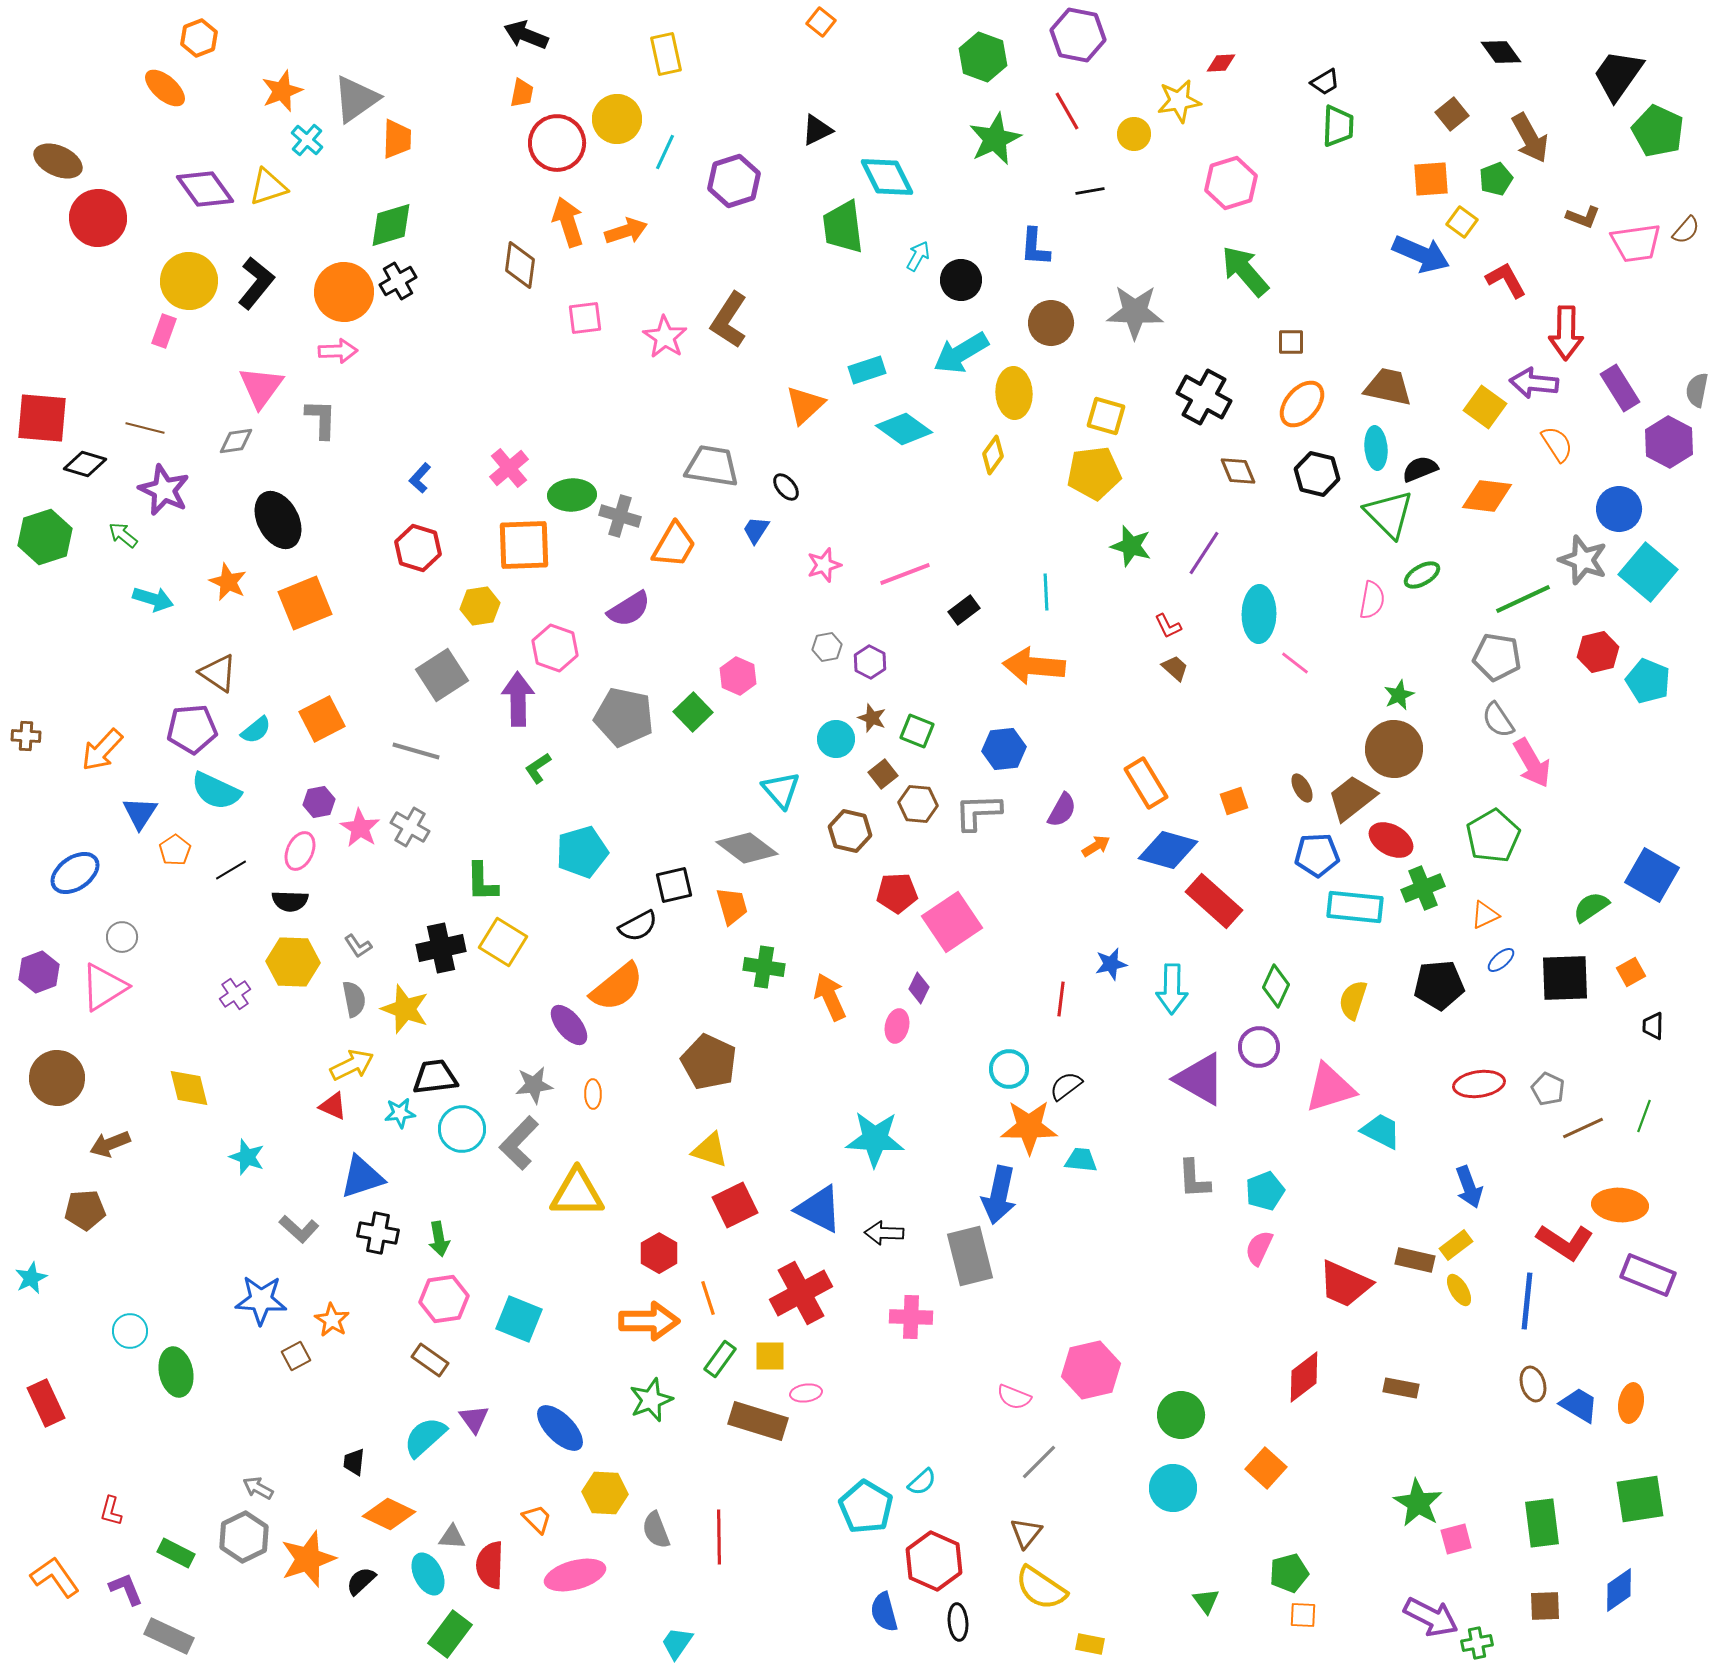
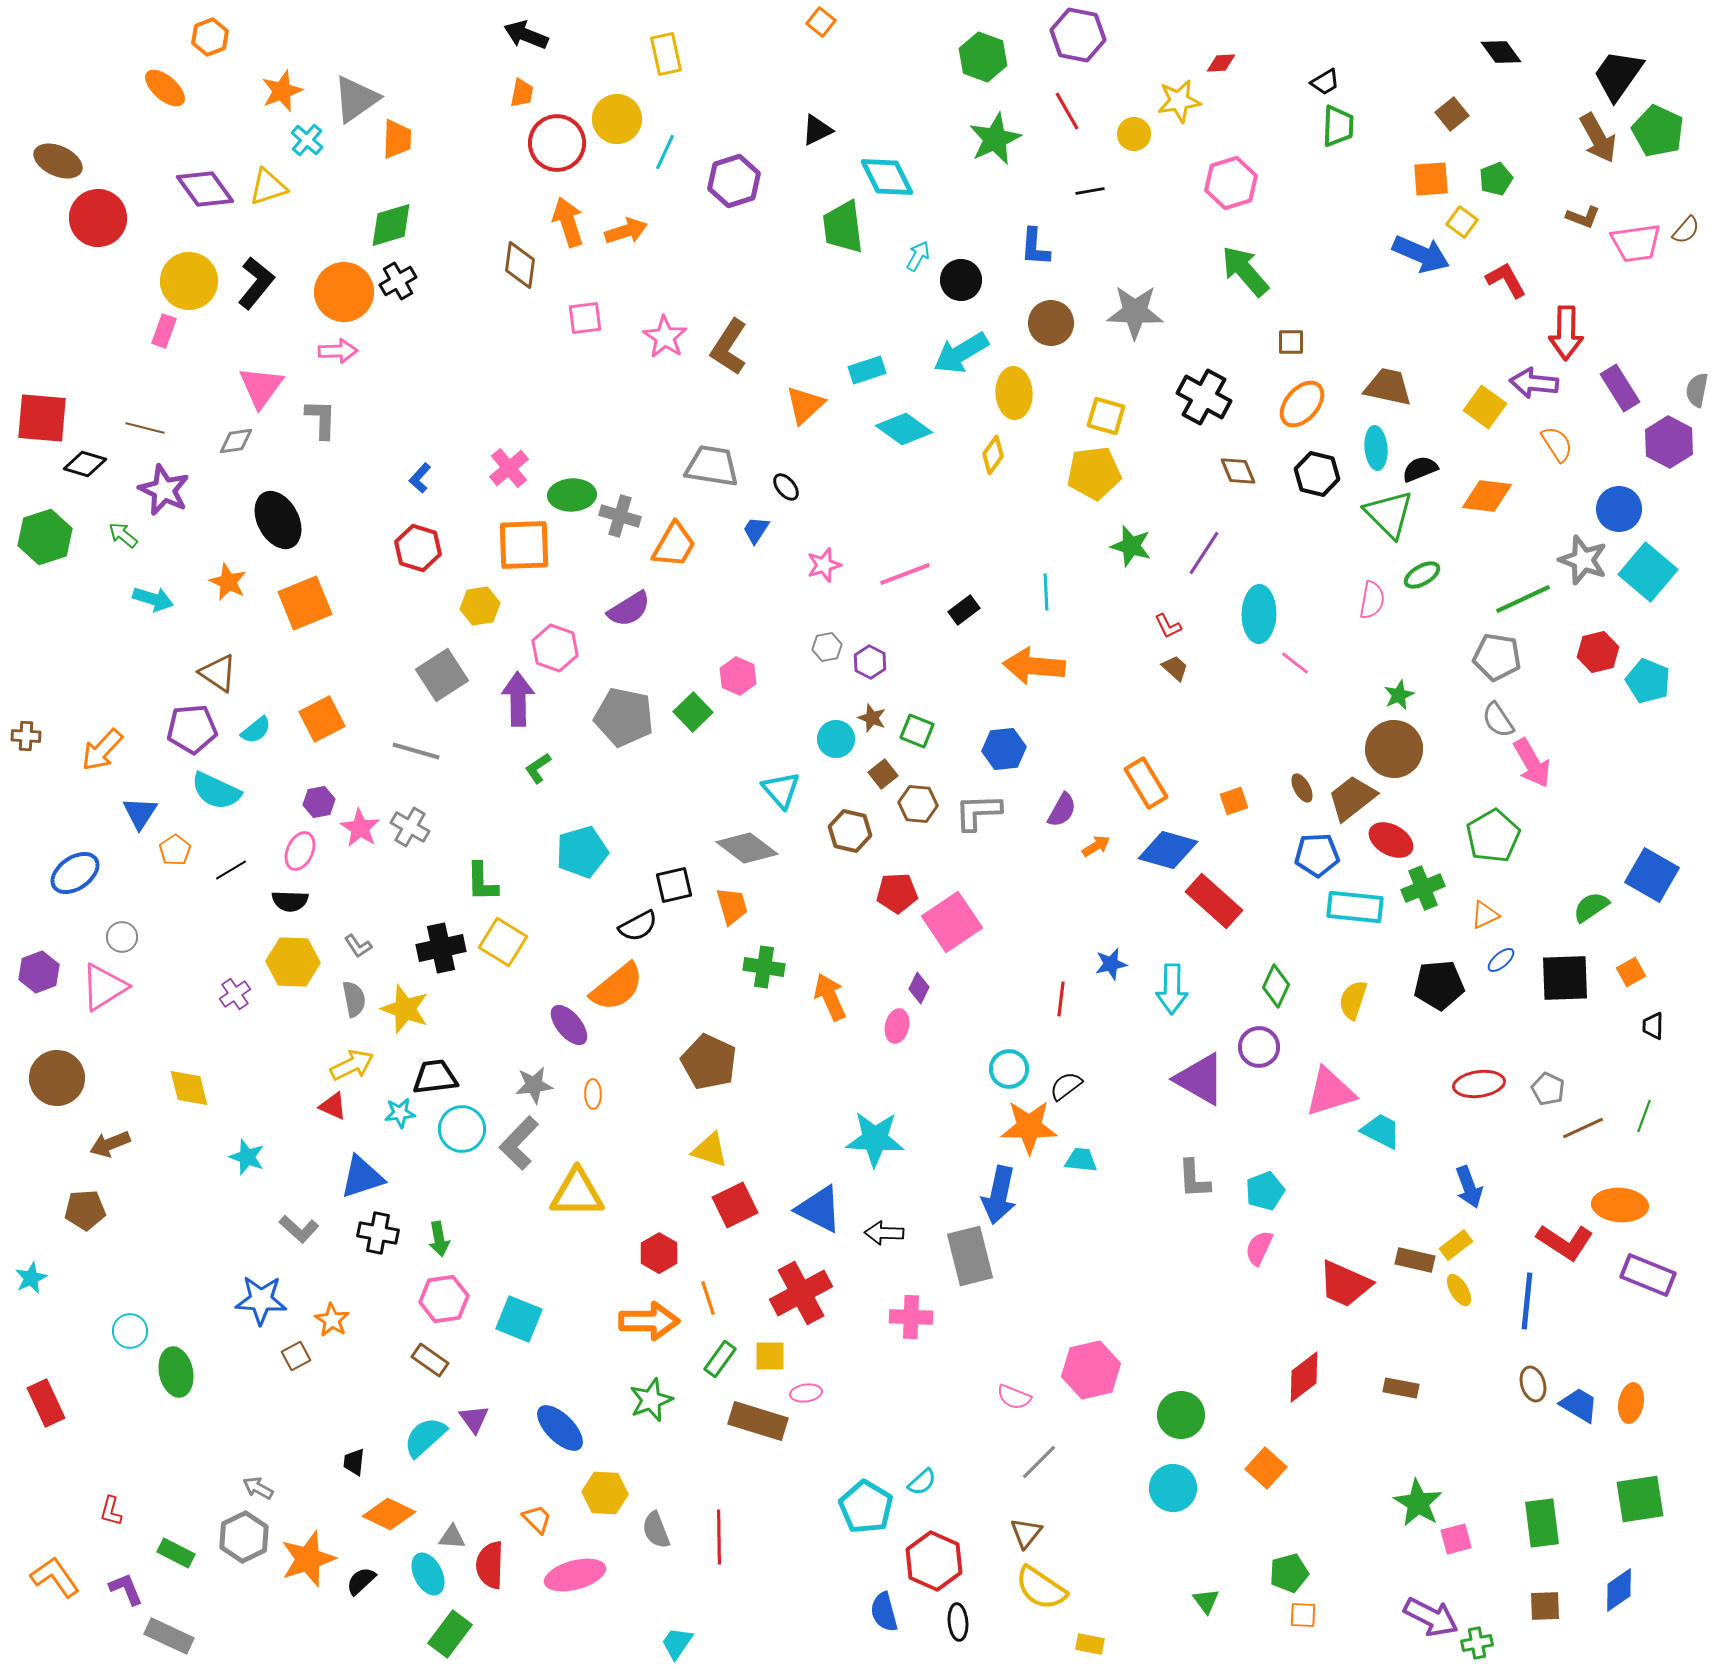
orange hexagon at (199, 38): moved 11 px right, 1 px up
brown arrow at (1530, 138): moved 68 px right
brown L-shape at (729, 320): moved 27 px down
pink triangle at (1330, 1088): moved 4 px down
